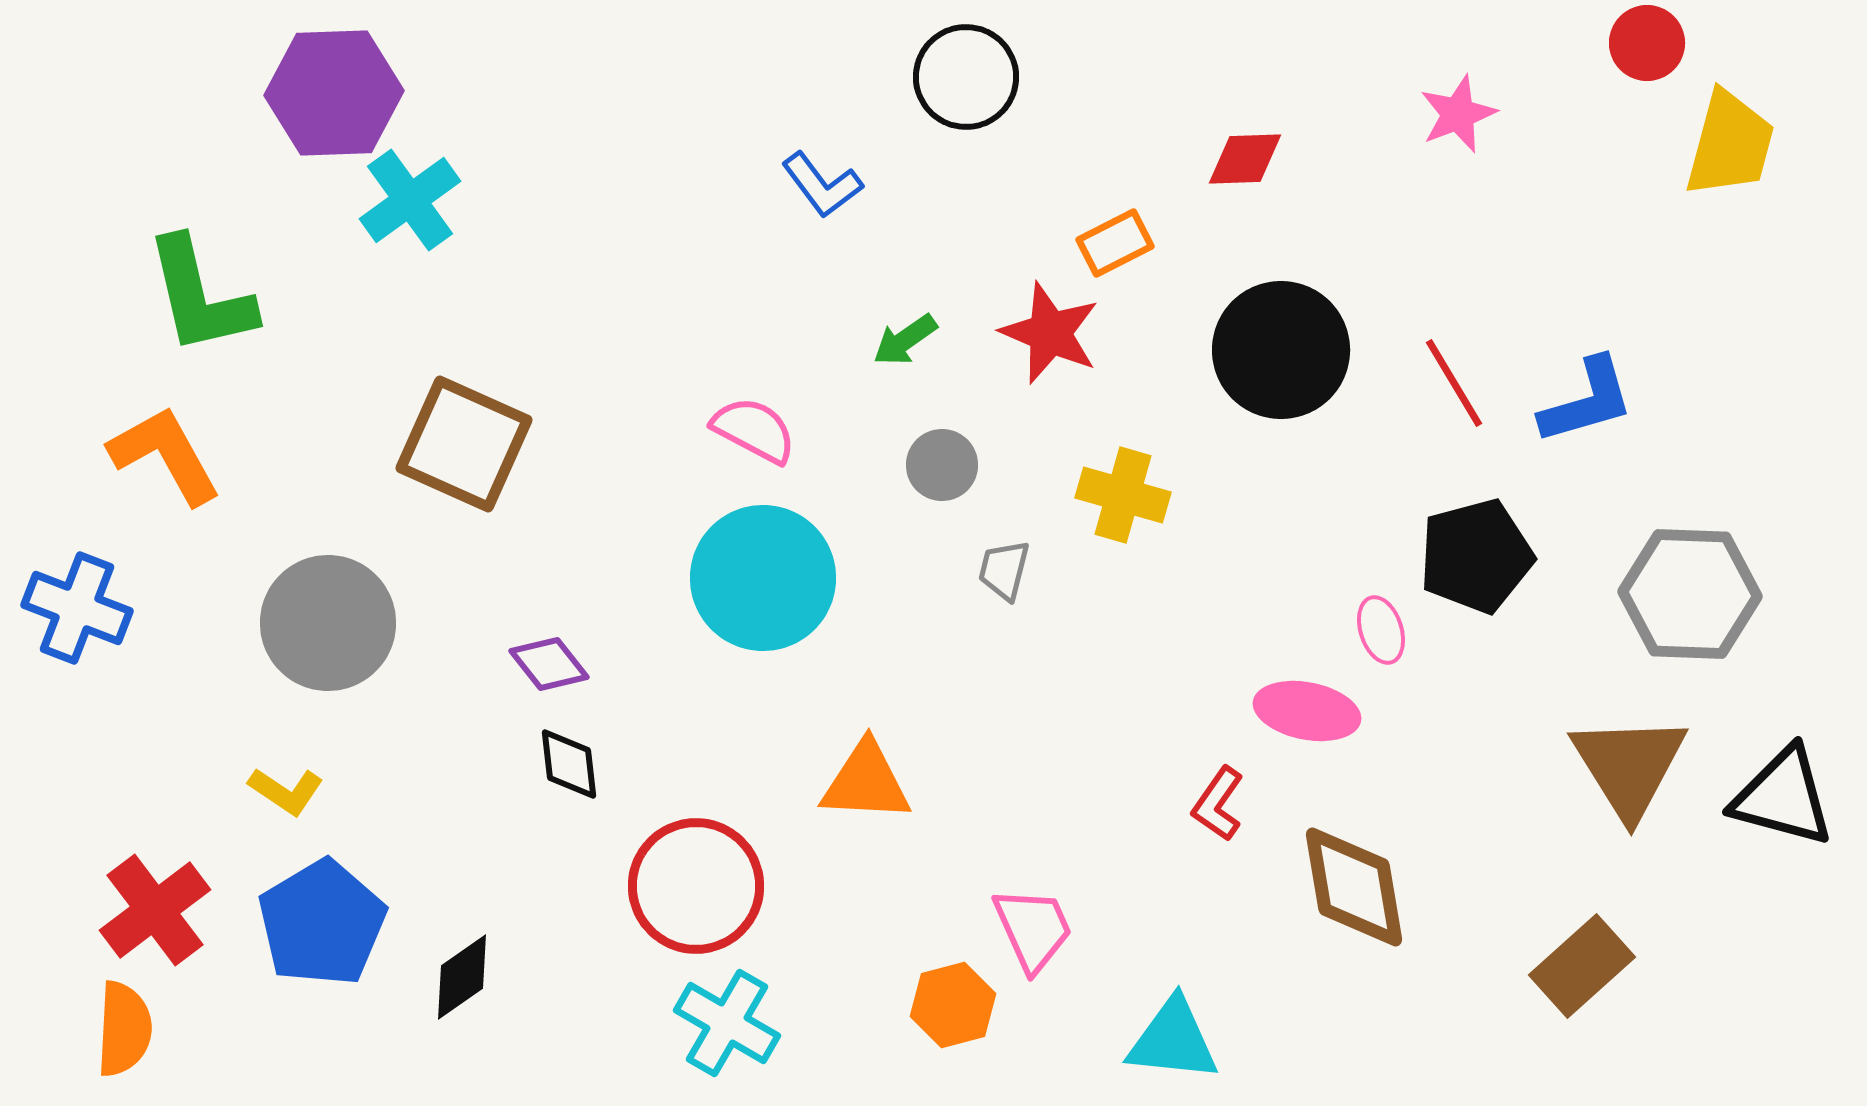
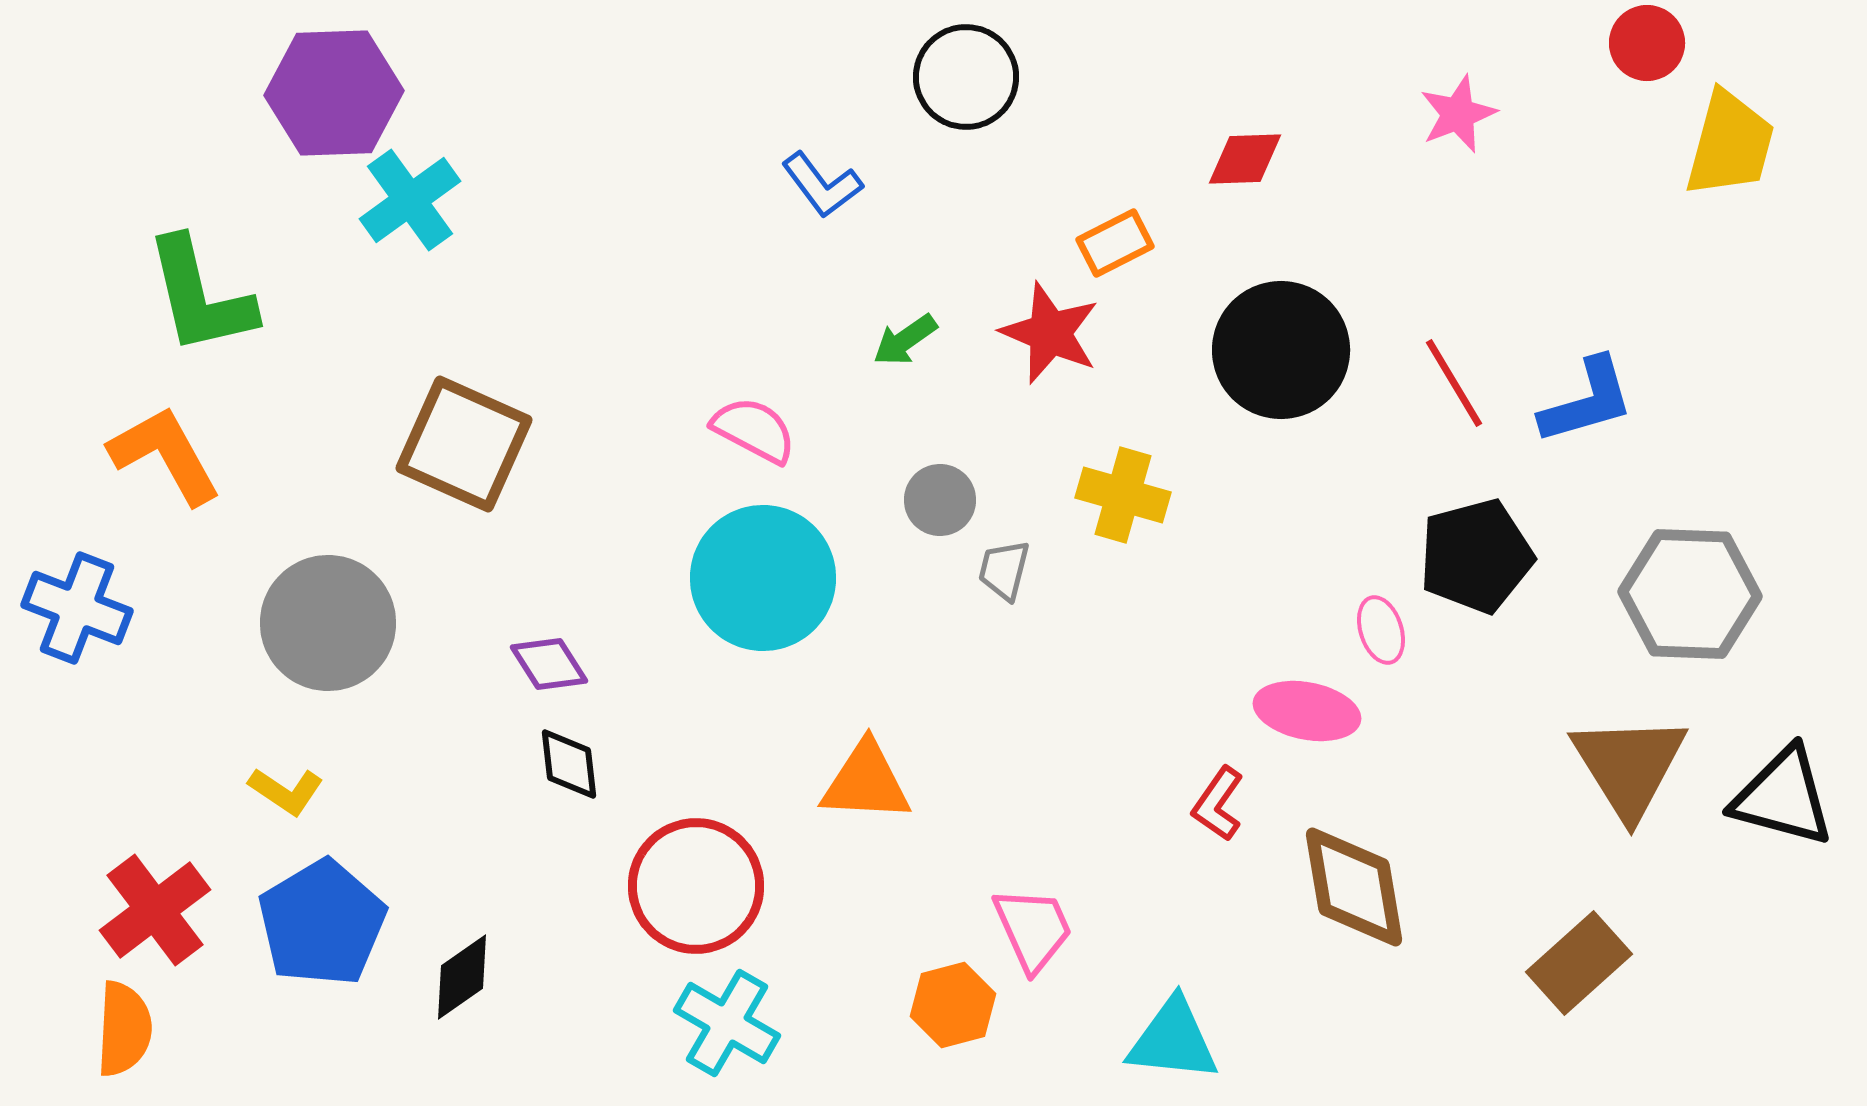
gray circle at (942, 465): moved 2 px left, 35 px down
purple diamond at (549, 664): rotated 6 degrees clockwise
brown rectangle at (1582, 966): moved 3 px left, 3 px up
